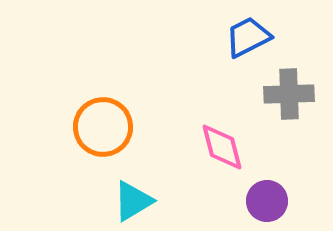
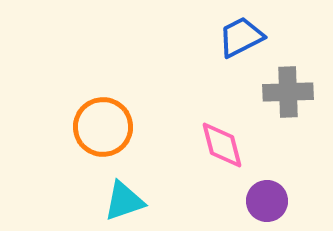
blue trapezoid: moved 7 px left
gray cross: moved 1 px left, 2 px up
pink diamond: moved 2 px up
cyan triangle: moved 9 px left; rotated 12 degrees clockwise
